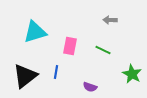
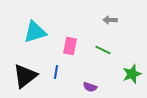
green star: rotated 24 degrees clockwise
